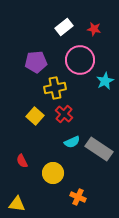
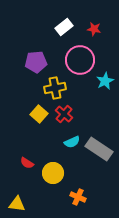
yellow square: moved 4 px right, 2 px up
red semicircle: moved 5 px right, 2 px down; rotated 32 degrees counterclockwise
